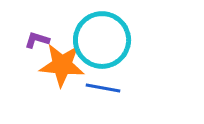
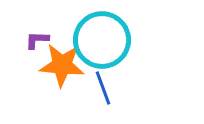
purple L-shape: rotated 15 degrees counterclockwise
blue line: rotated 60 degrees clockwise
